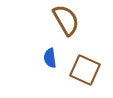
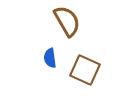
brown semicircle: moved 1 px right, 1 px down
